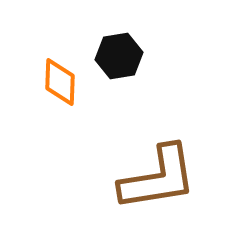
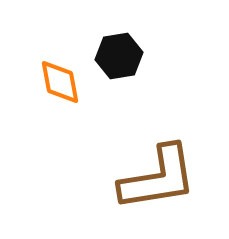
orange diamond: rotated 12 degrees counterclockwise
